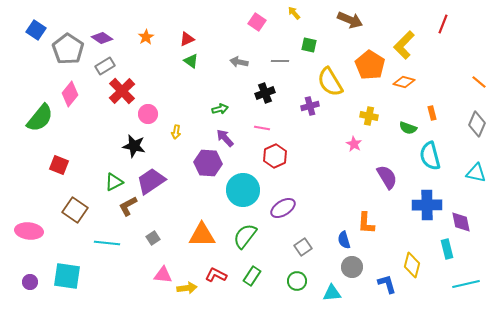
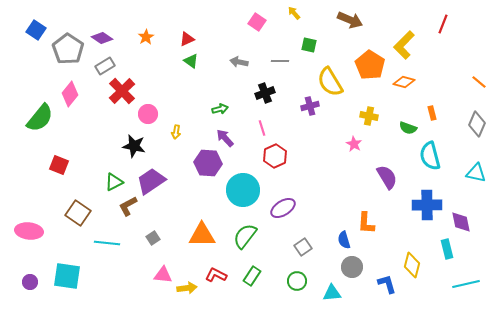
pink line at (262, 128): rotated 63 degrees clockwise
brown square at (75, 210): moved 3 px right, 3 px down
